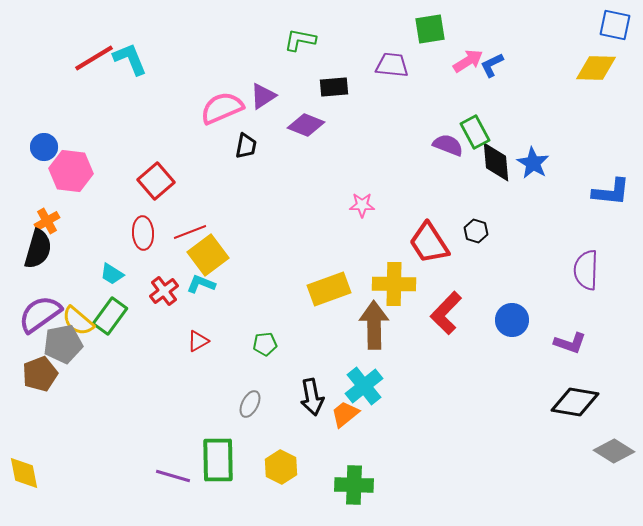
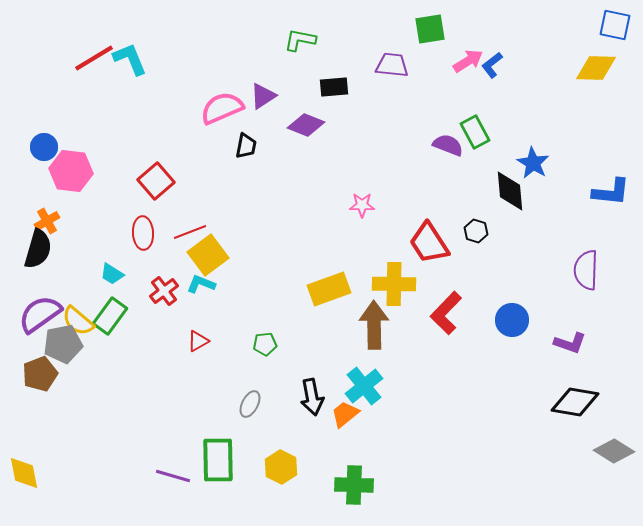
blue L-shape at (492, 65): rotated 12 degrees counterclockwise
black diamond at (496, 162): moved 14 px right, 29 px down
